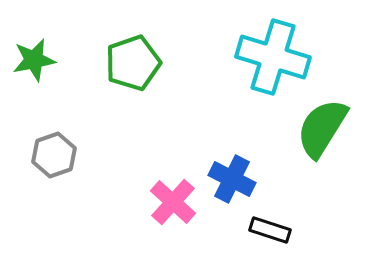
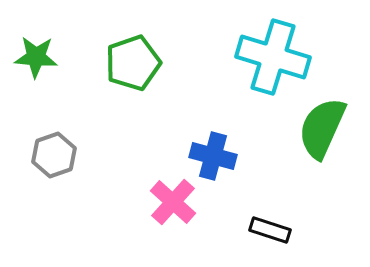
green star: moved 2 px right, 3 px up; rotated 15 degrees clockwise
green semicircle: rotated 8 degrees counterclockwise
blue cross: moved 19 px left, 23 px up; rotated 12 degrees counterclockwise
